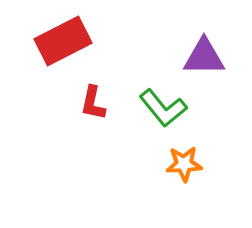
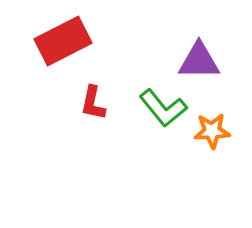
purple triangle: moved 5 px left, 4 px down
orange star: moved 28 px right, 33 px up
